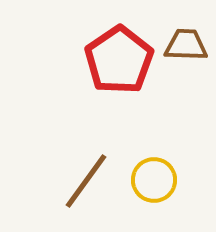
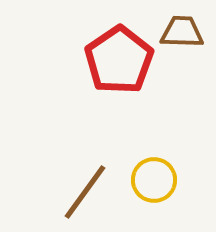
brown trapezoid: moved 4 px left, 13 px up
brown line: moved 1 px left, 11 px down
